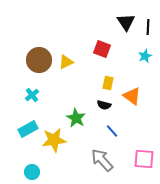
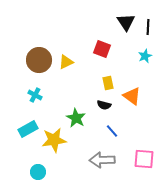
yellow rectangle: rotated 24 degrees counterclockwise
cyan cross: moved 3 px right; rotated 24 degrees counterclockwise
gray arrow: rotated 50 degrees counterclockwise
cyan circle: moved 6 px right
